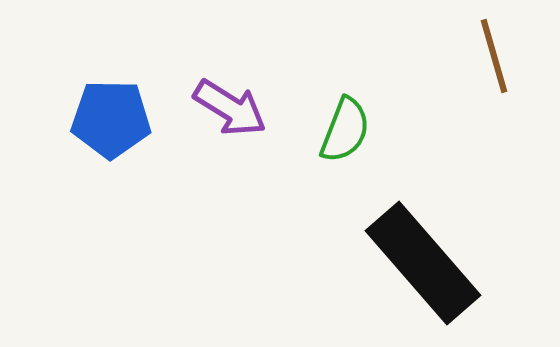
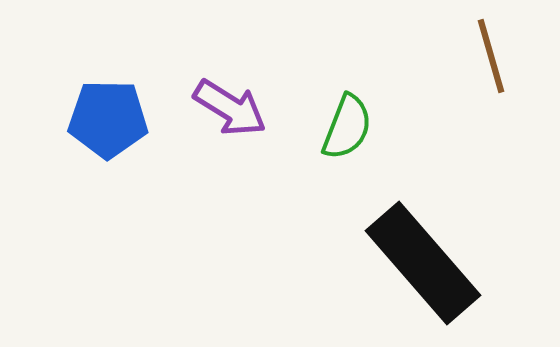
brown line: moved 3 px left
blue pentagon: moved 3 px left
green semicircle: moved 2 px right, 3 px up
